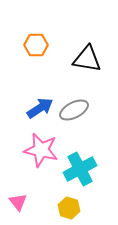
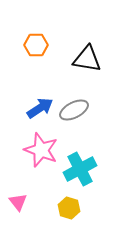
pink star: rotated 8 degrees clockwise
